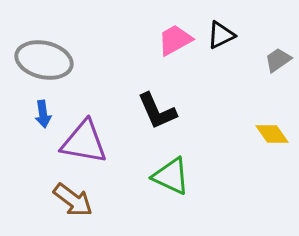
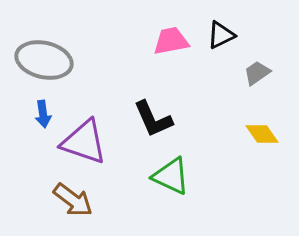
pink trapezoid: moved 4 px left, 1 px down; rotated 18 degrees clockwise
gray trapezoid: moved 21 px left, 13 px down
black L-shape: moved 4 px left, 8 px down
yellow diamond: moved 10 px left
purple triangle: rotated 9 degrees clockwise
